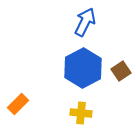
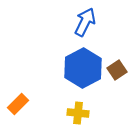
brown square: moved 4 px left, 1 px up
yellow cross: moved 3 px left
